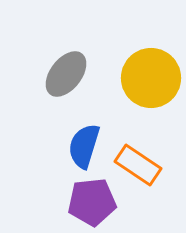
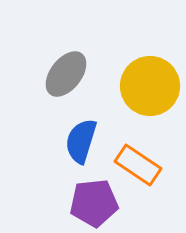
yellow circle: moved 1 px left, 8 px down
blue semicircle: moved 3 px left, 5 px up
purple pentagon: moved 2 px right, 1 px down
